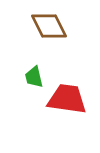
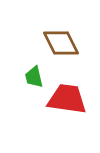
brown diamond: moved 12 px right, 17 px down
